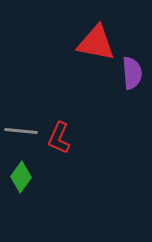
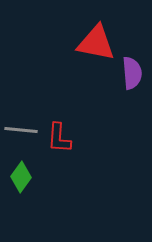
gray line: moved 1 px up
red L-shape: rotated 20 degrees counterclockwise
